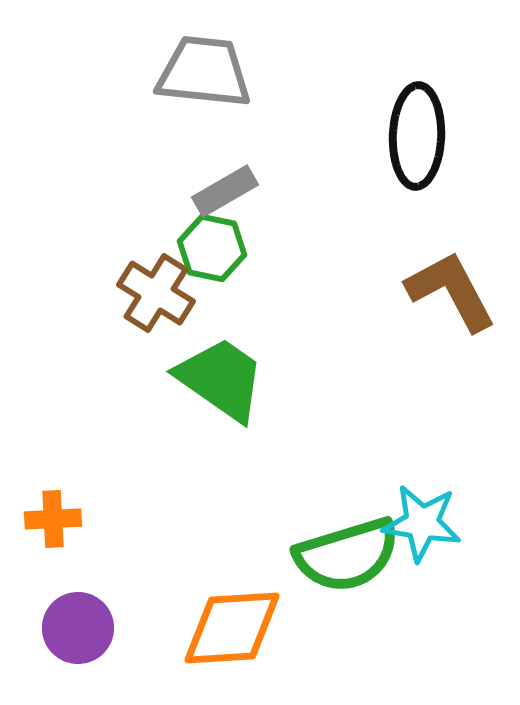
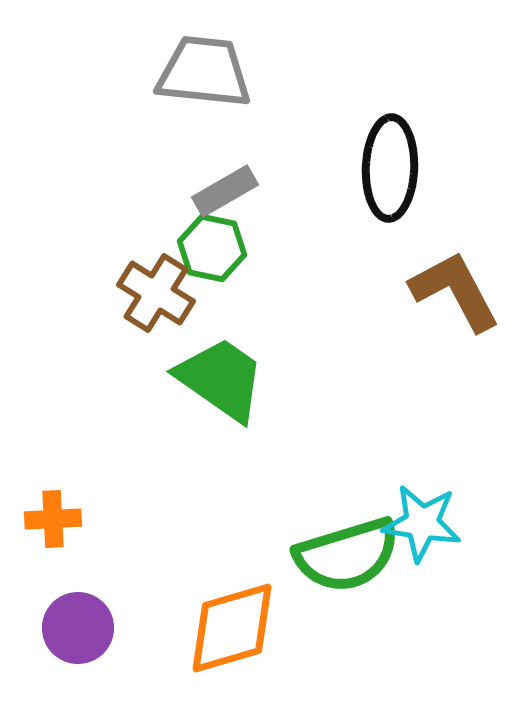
black ellipse: moved 27 px left, 32 px down
brown L-shape: moved 4 px right
orange diamond: rotated 13 degrees counterclockwise
